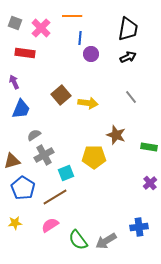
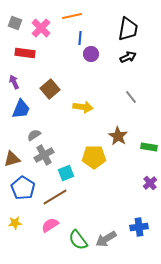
orange line: rotated 12 degrees counterclockwise
brown square: moved 11 px left, 6 px up
yellow arrow: moved 5 px left, 4 px down
brown star: moved 2 px right, 1 px down; rotated 12 degrees clockwise
brown triangle: moved 2 px up
gray arrow: moved 2 px up
